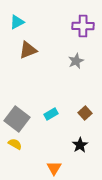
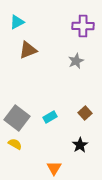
cyan rectangle: moved 1 px left, 3 px down
gray square: moved 1 px up
